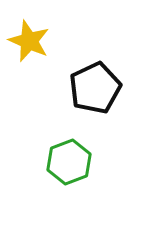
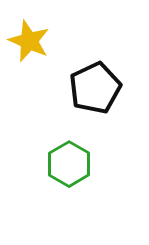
green hexagon: moved 2 px down; rotated 9 degrees counterclockwise
